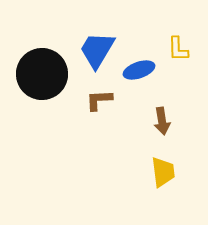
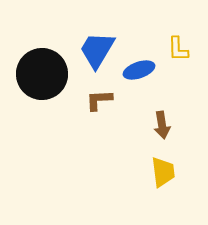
brown arrow: moved 4 px down
